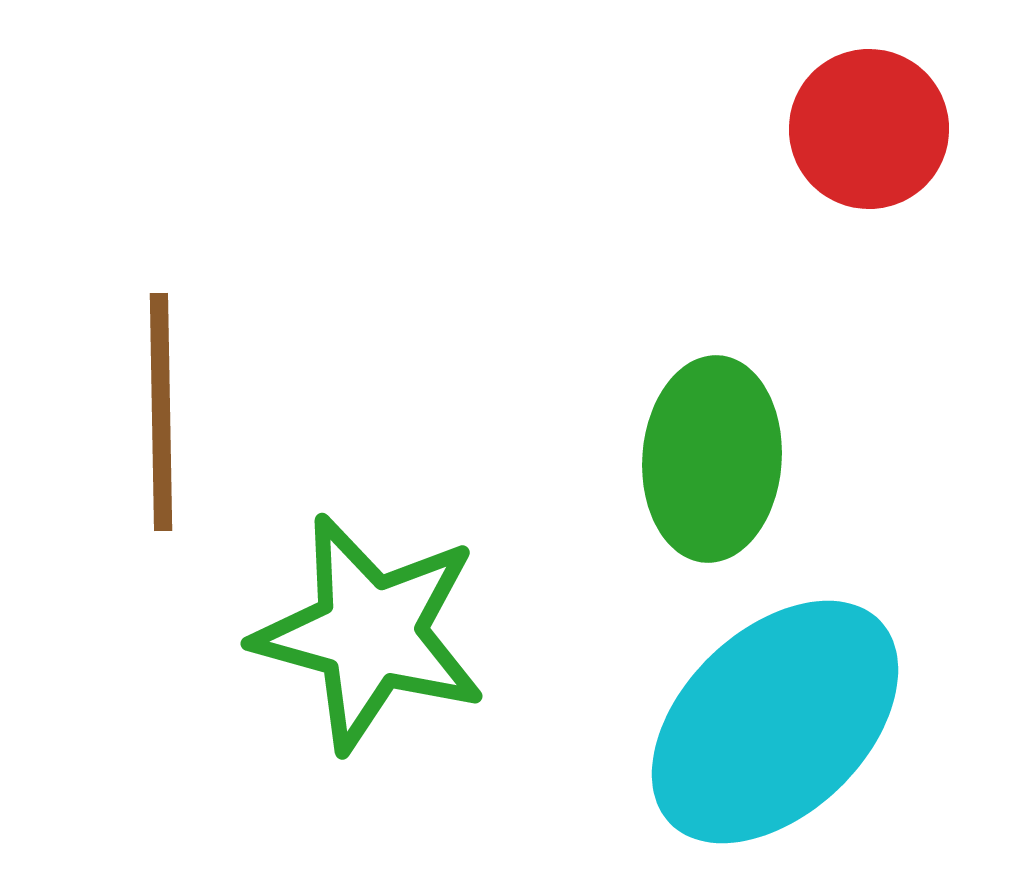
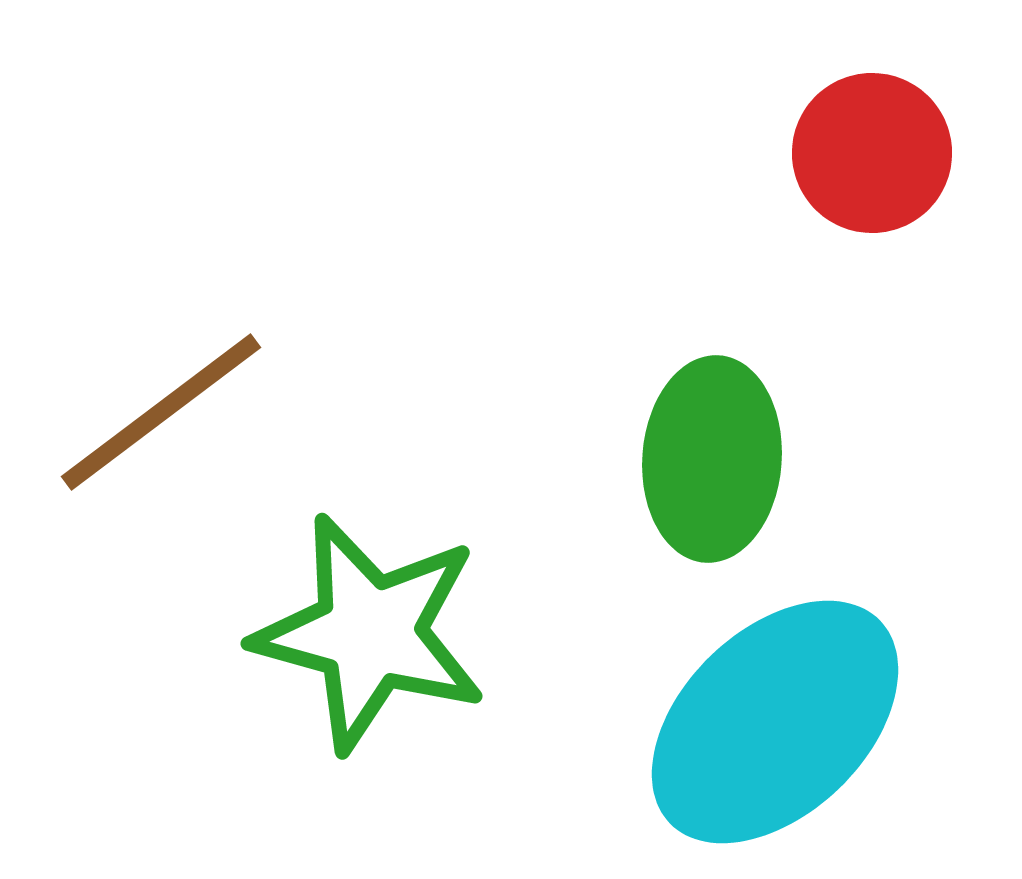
red circle: moved 3 px right, 24 px down
brown line: rotated 54 degrees clockwise
